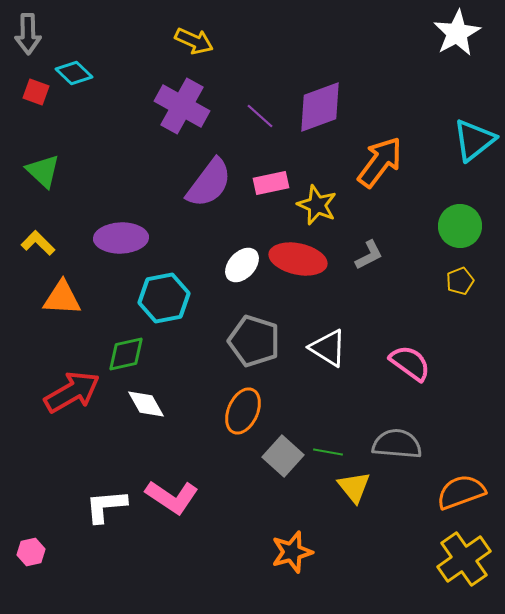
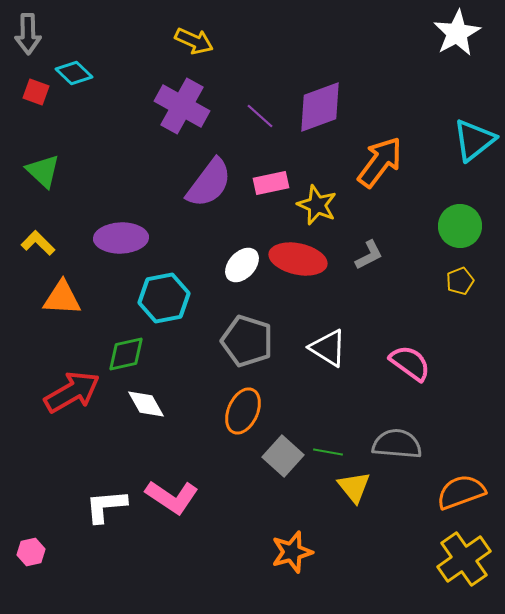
gray pentagon: moved 7 px left
